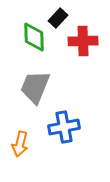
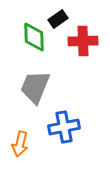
black rectangle: moved 1 px down; rotated 12 degrees clockwise
